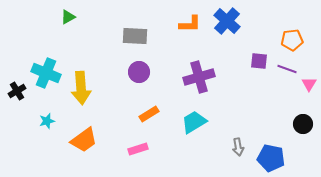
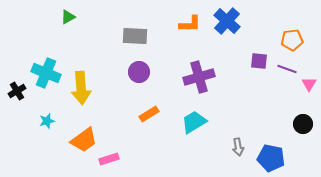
pink rectangle: moved 29 px left, 10 px down
